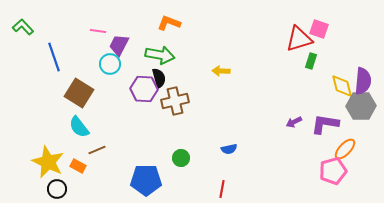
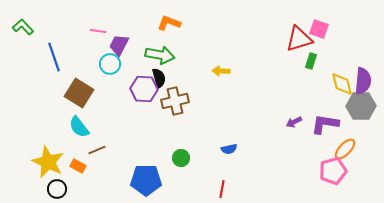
yellow diamond: moved 2 px up
